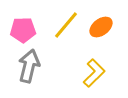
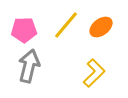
pink pentagon: moved 1 px right
